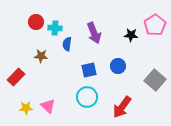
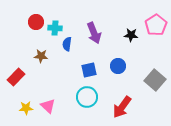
pink pentagon: moved 1 px right
